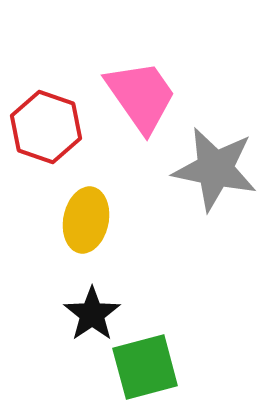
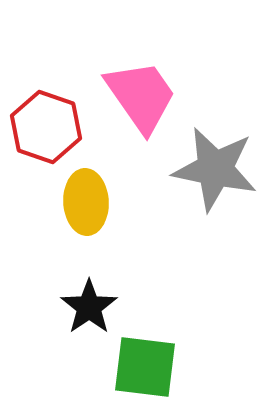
yellow ellipse: moved 18 px up; rotated 14 degrees counterclockwise
black star: moved 3 px left, 7 px up
green square: rotated 22 degrees clockwise
